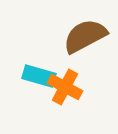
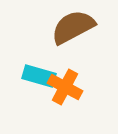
brown semicircle: moved 12 px left, 9 px up
